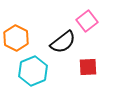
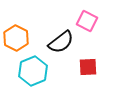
pink square: rotated 25 degrees counterclockwise
black semicircle: moved 2 px left
